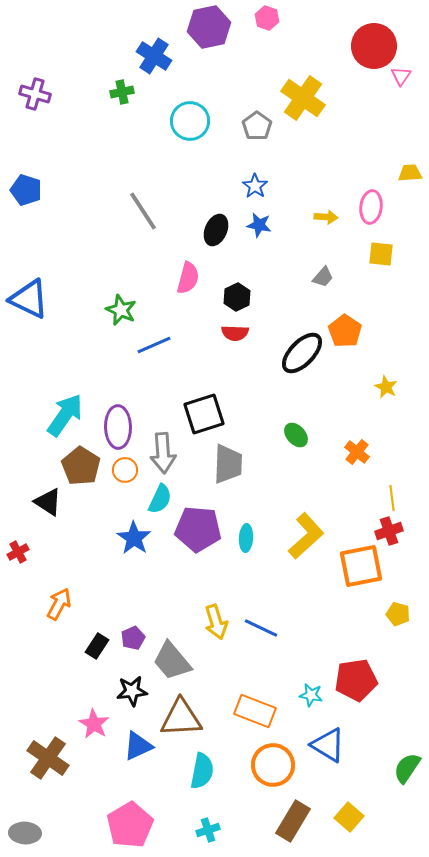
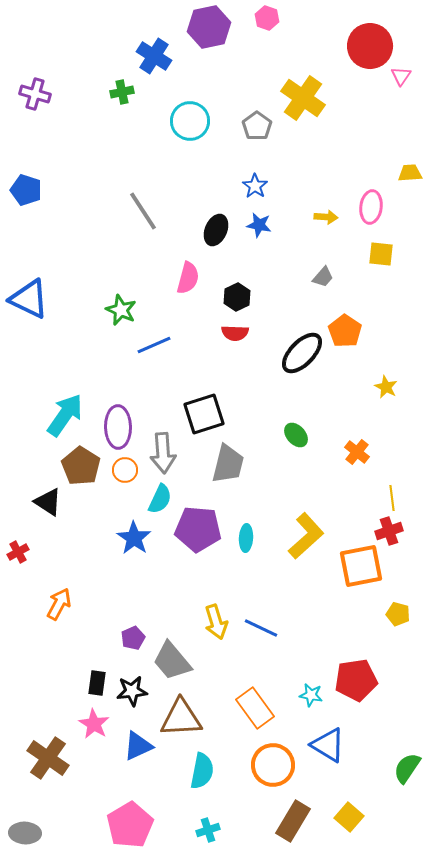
red circle at (374, 46): moved 4 px left
gray trapezoid at (228, 464): rotated 12 degrees clockwise
black rectangle at (97, 646): moved 37 px down; rotated 25 degrees counterclockwise
orange rectangle at (255, 711): moved 3 px up; rotated 33 degrees clockwise
